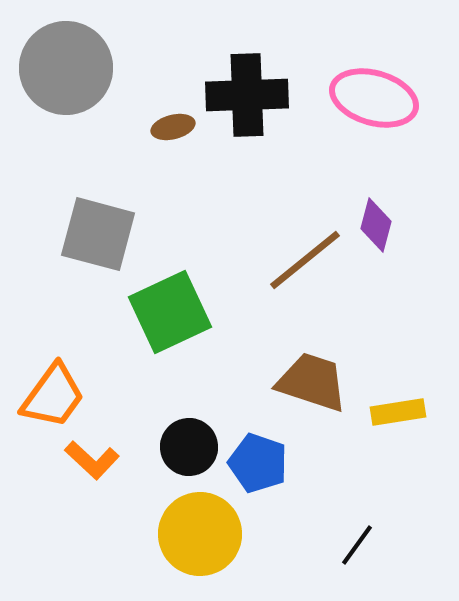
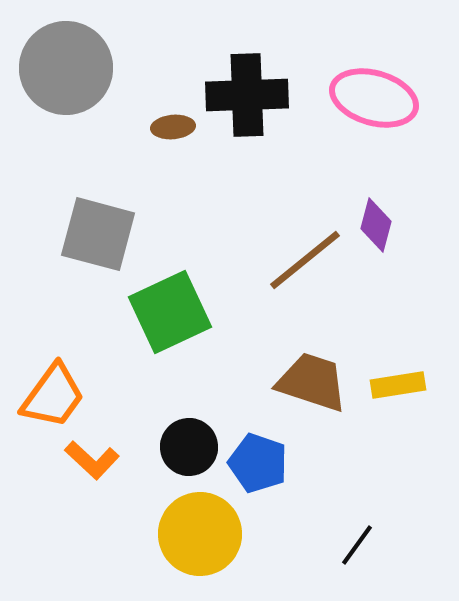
brown ellipse: rotated 9 degrees clockwise
yellow rectangle: moved 27 px up
